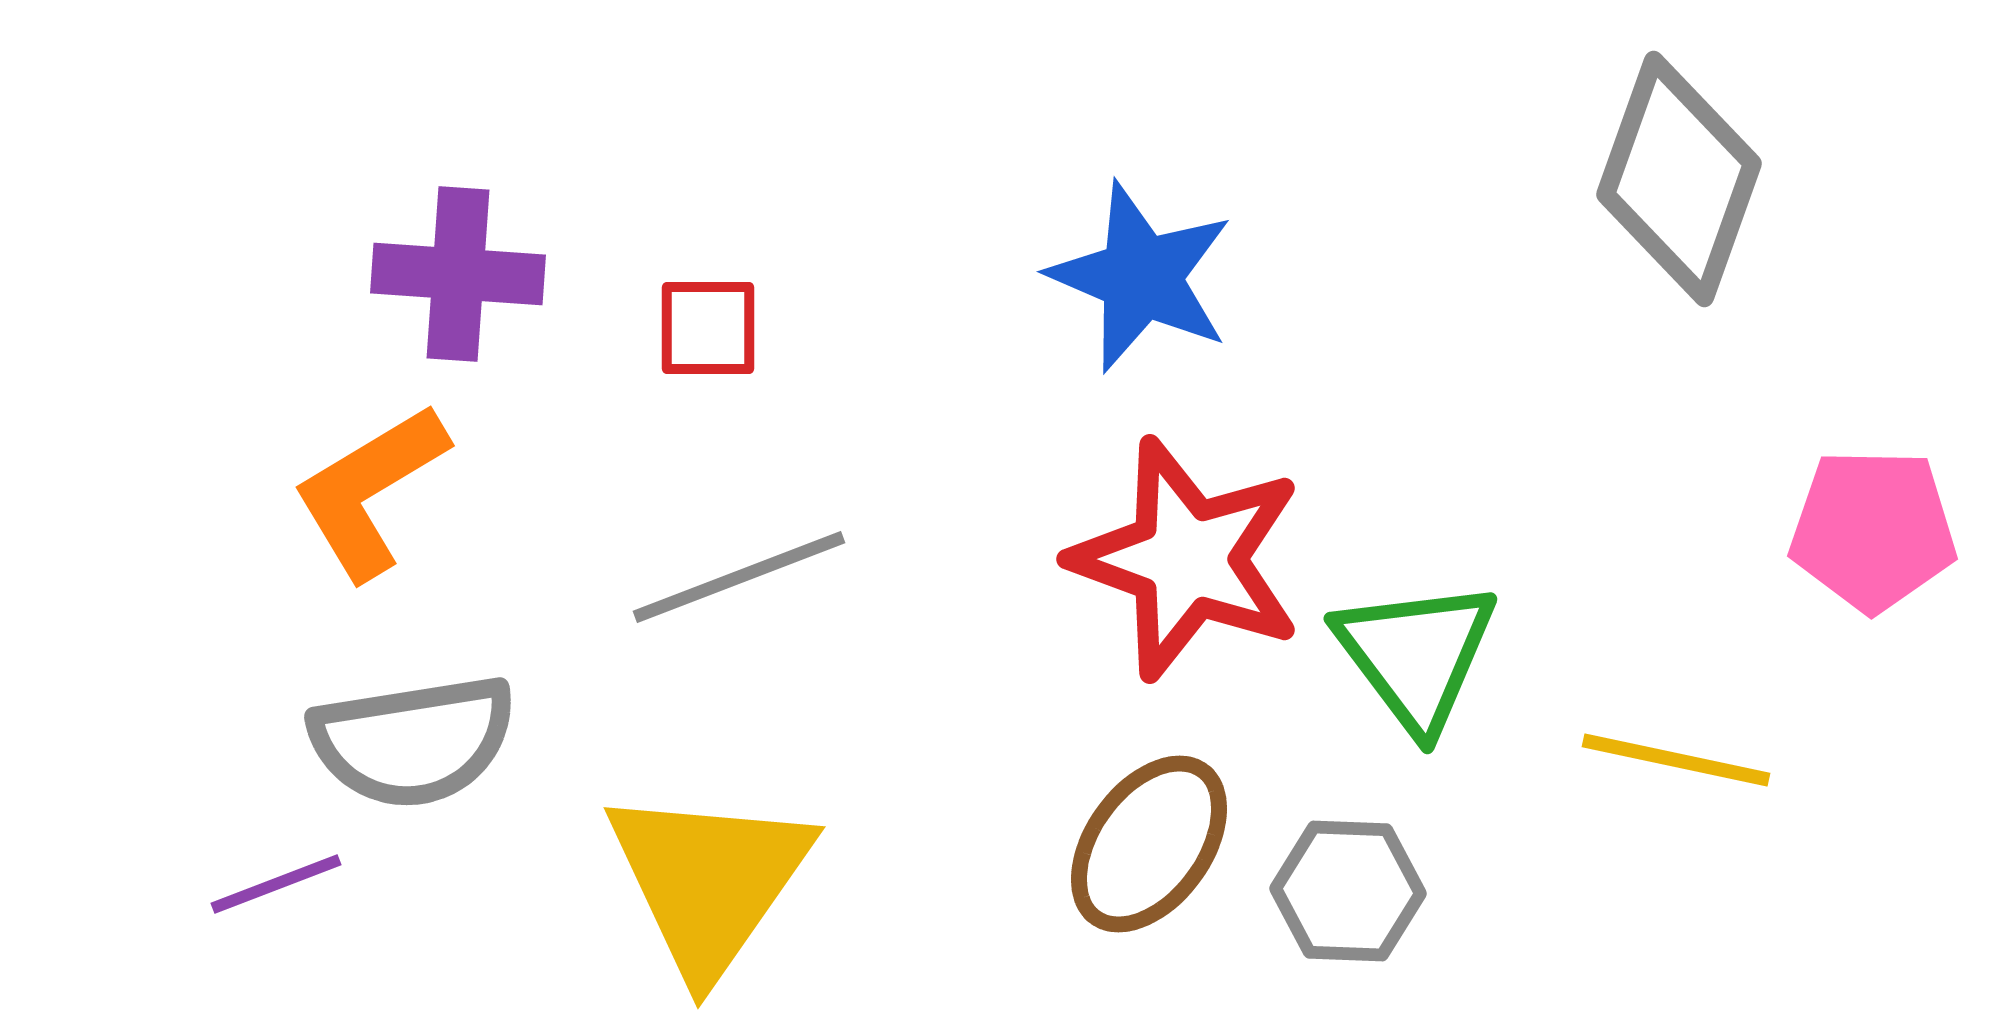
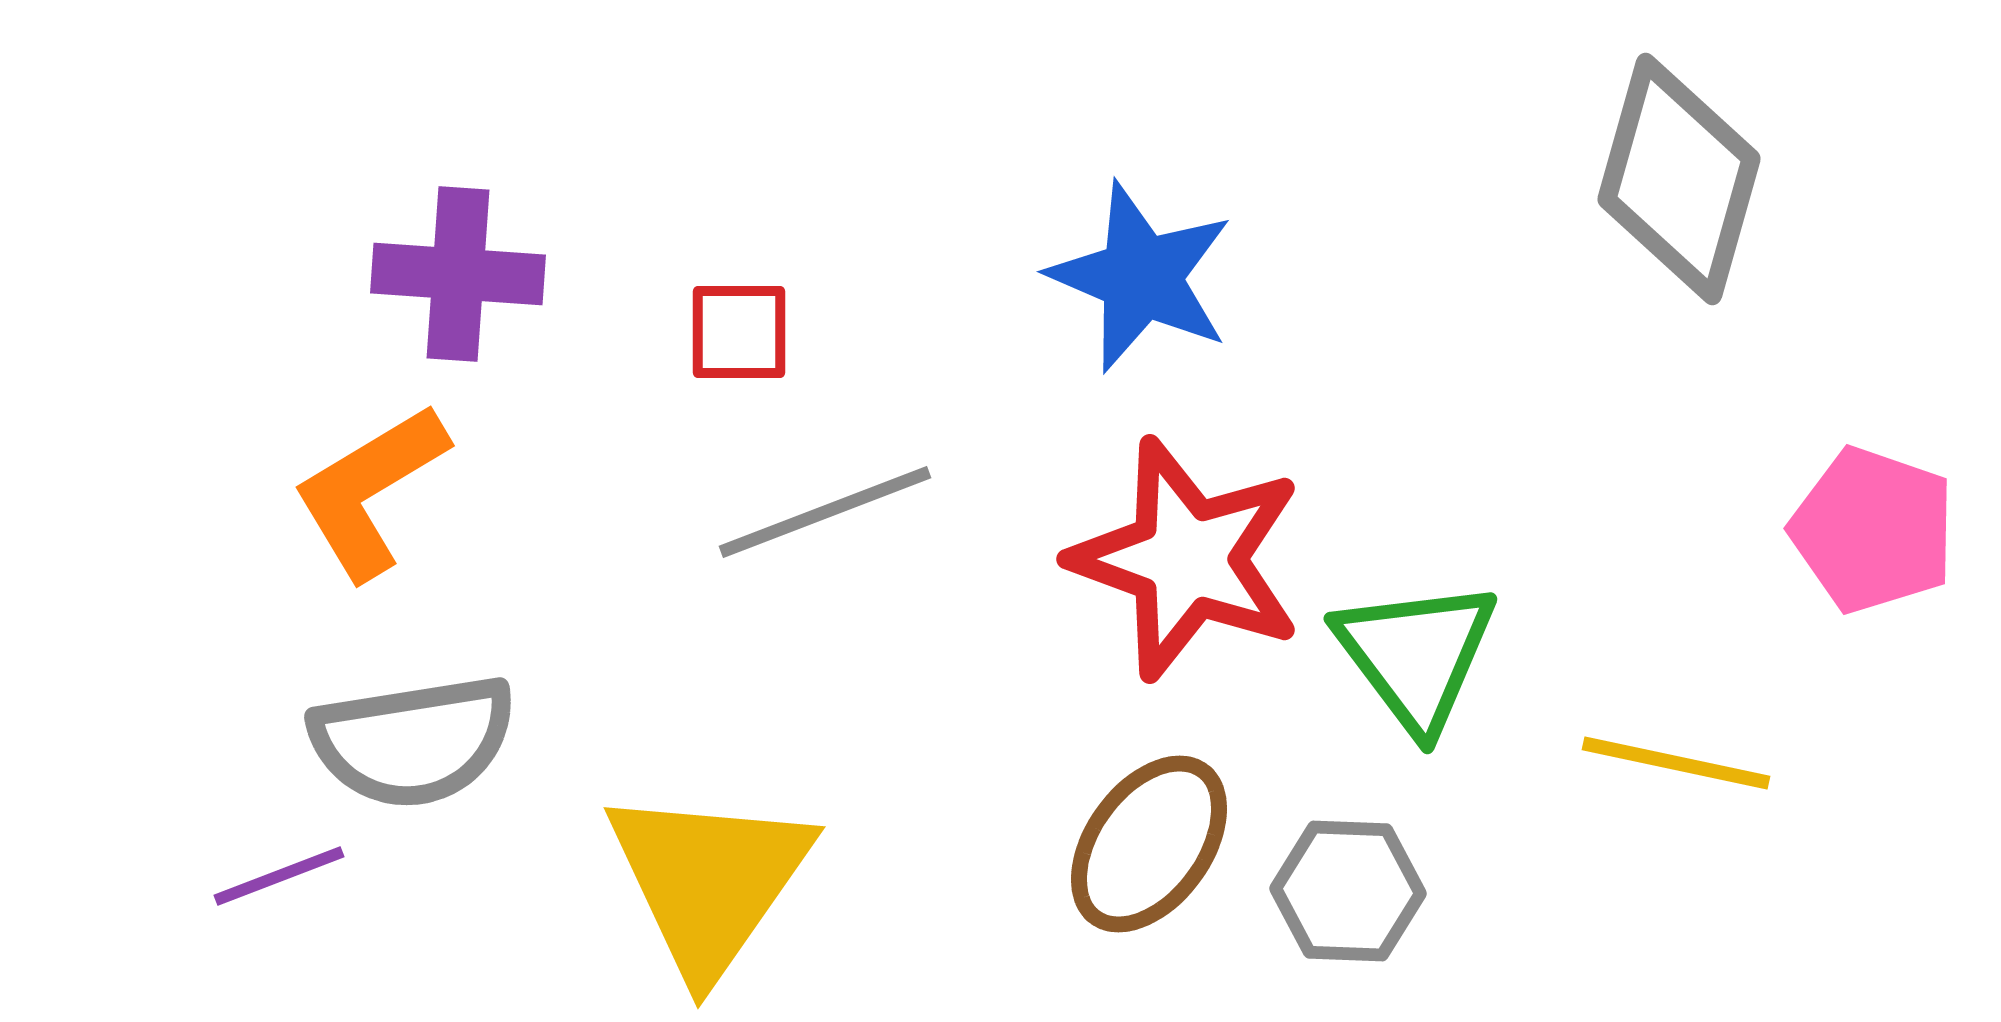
gray diamond: rotated 4 degrees counterclockwise
red square: moved 31 px right, 4 px down
pink pentagon: rotated 18 degrees clockwise
gray line: moved 86 px right, 65 px up
yellow line: moved 3 px down
purple line: moved 3 px right, 8 px up
